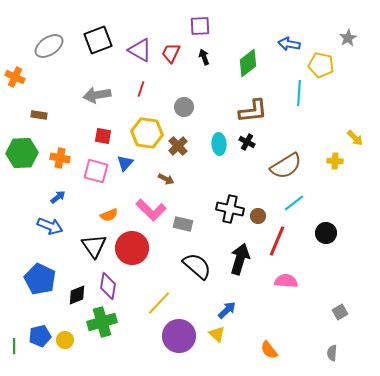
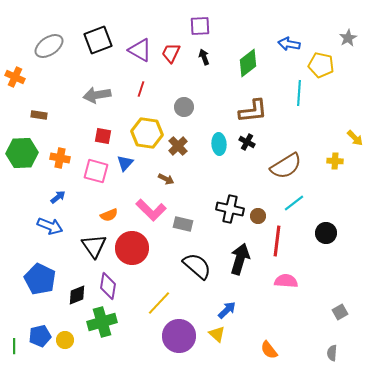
red line at (277, 241): rotated 16 degrees counterclockwise
